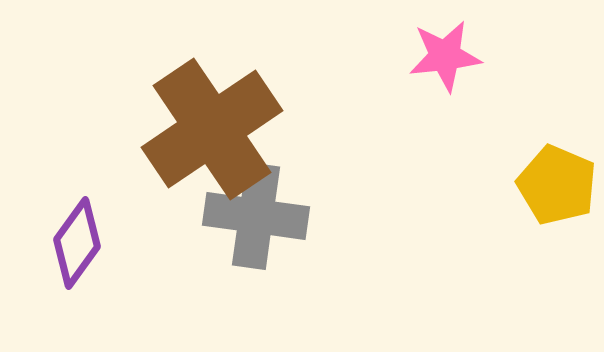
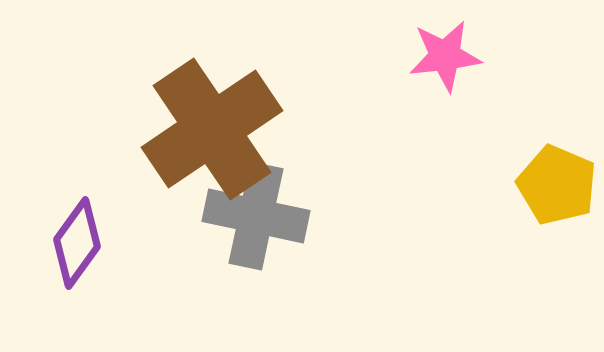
gray cross: rotated 4 degrees clockwise
